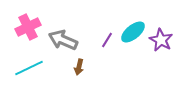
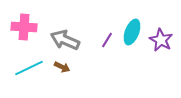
pink cross: moved 4 px left; rotated 30 degrees clockwise
cyan ellipse: moved 1 px left; rotated 30 degrees counterclockwise
gray arrow: moved 2 px right
brown arrow: moved 17 px left; rotated 77 degrees counterclockwise
